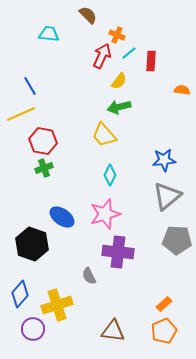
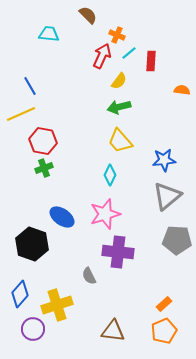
yellow trapezoid: moved 16 px right, 6 px down
